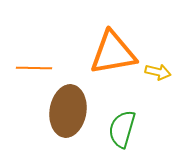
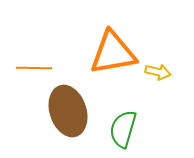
brown ellipse: rotated 27 degrees counterclockwise
green semicircle: moved 1 px right
